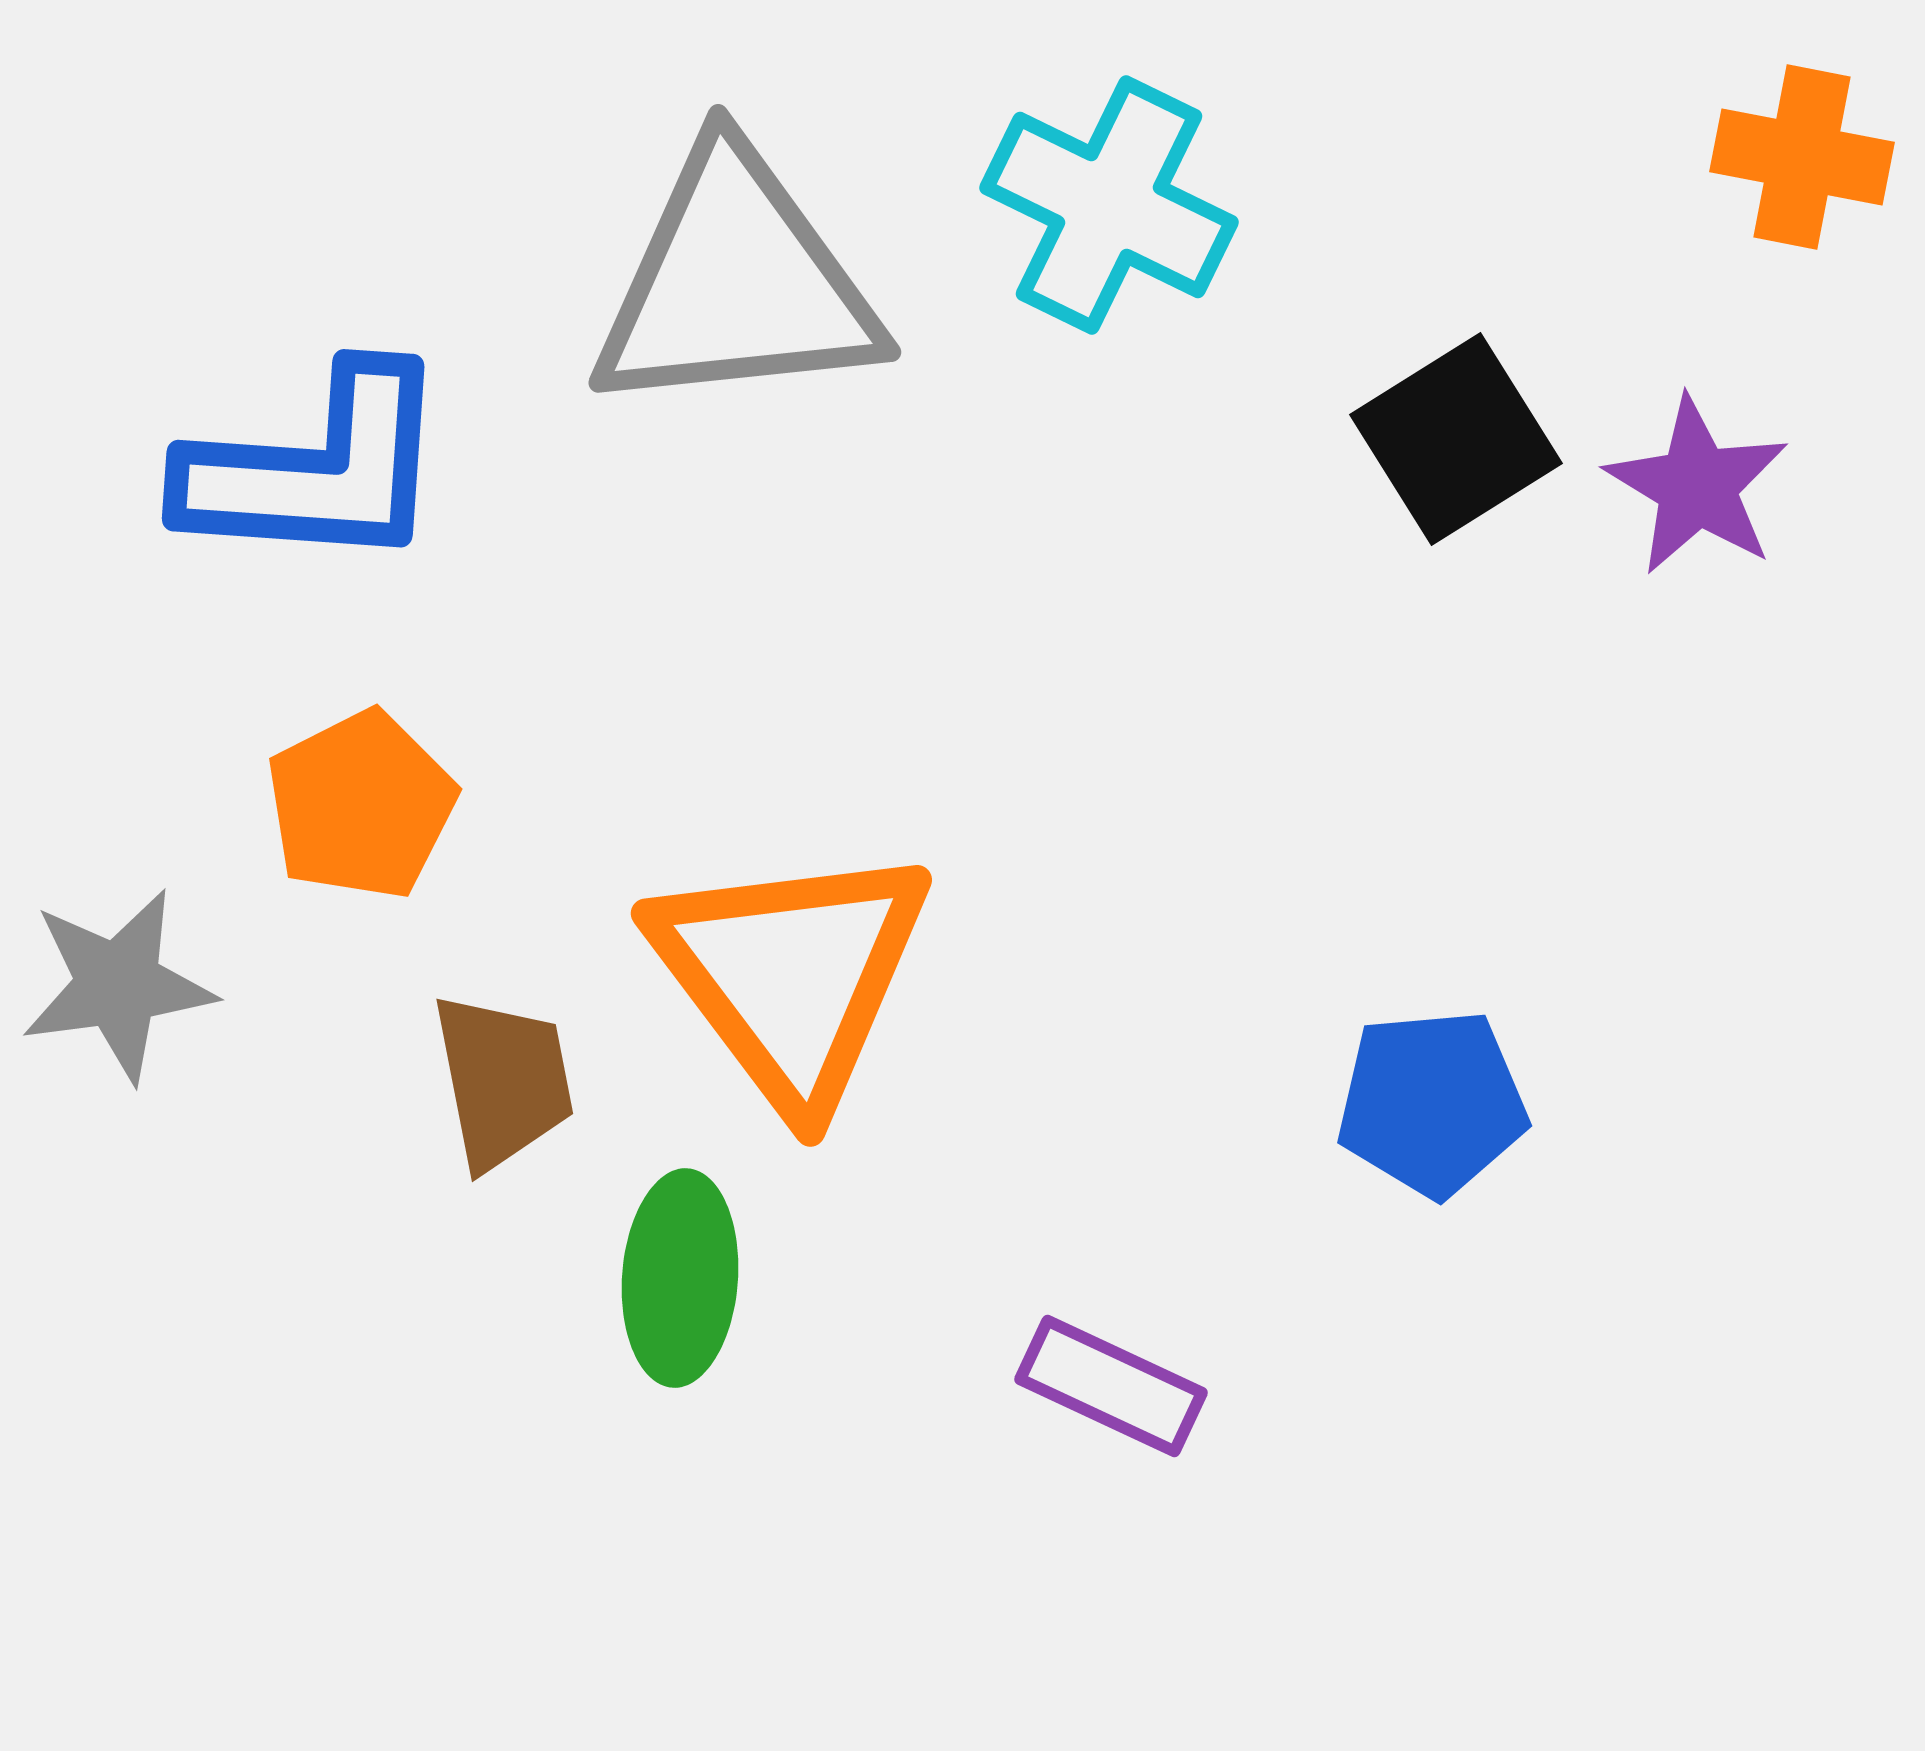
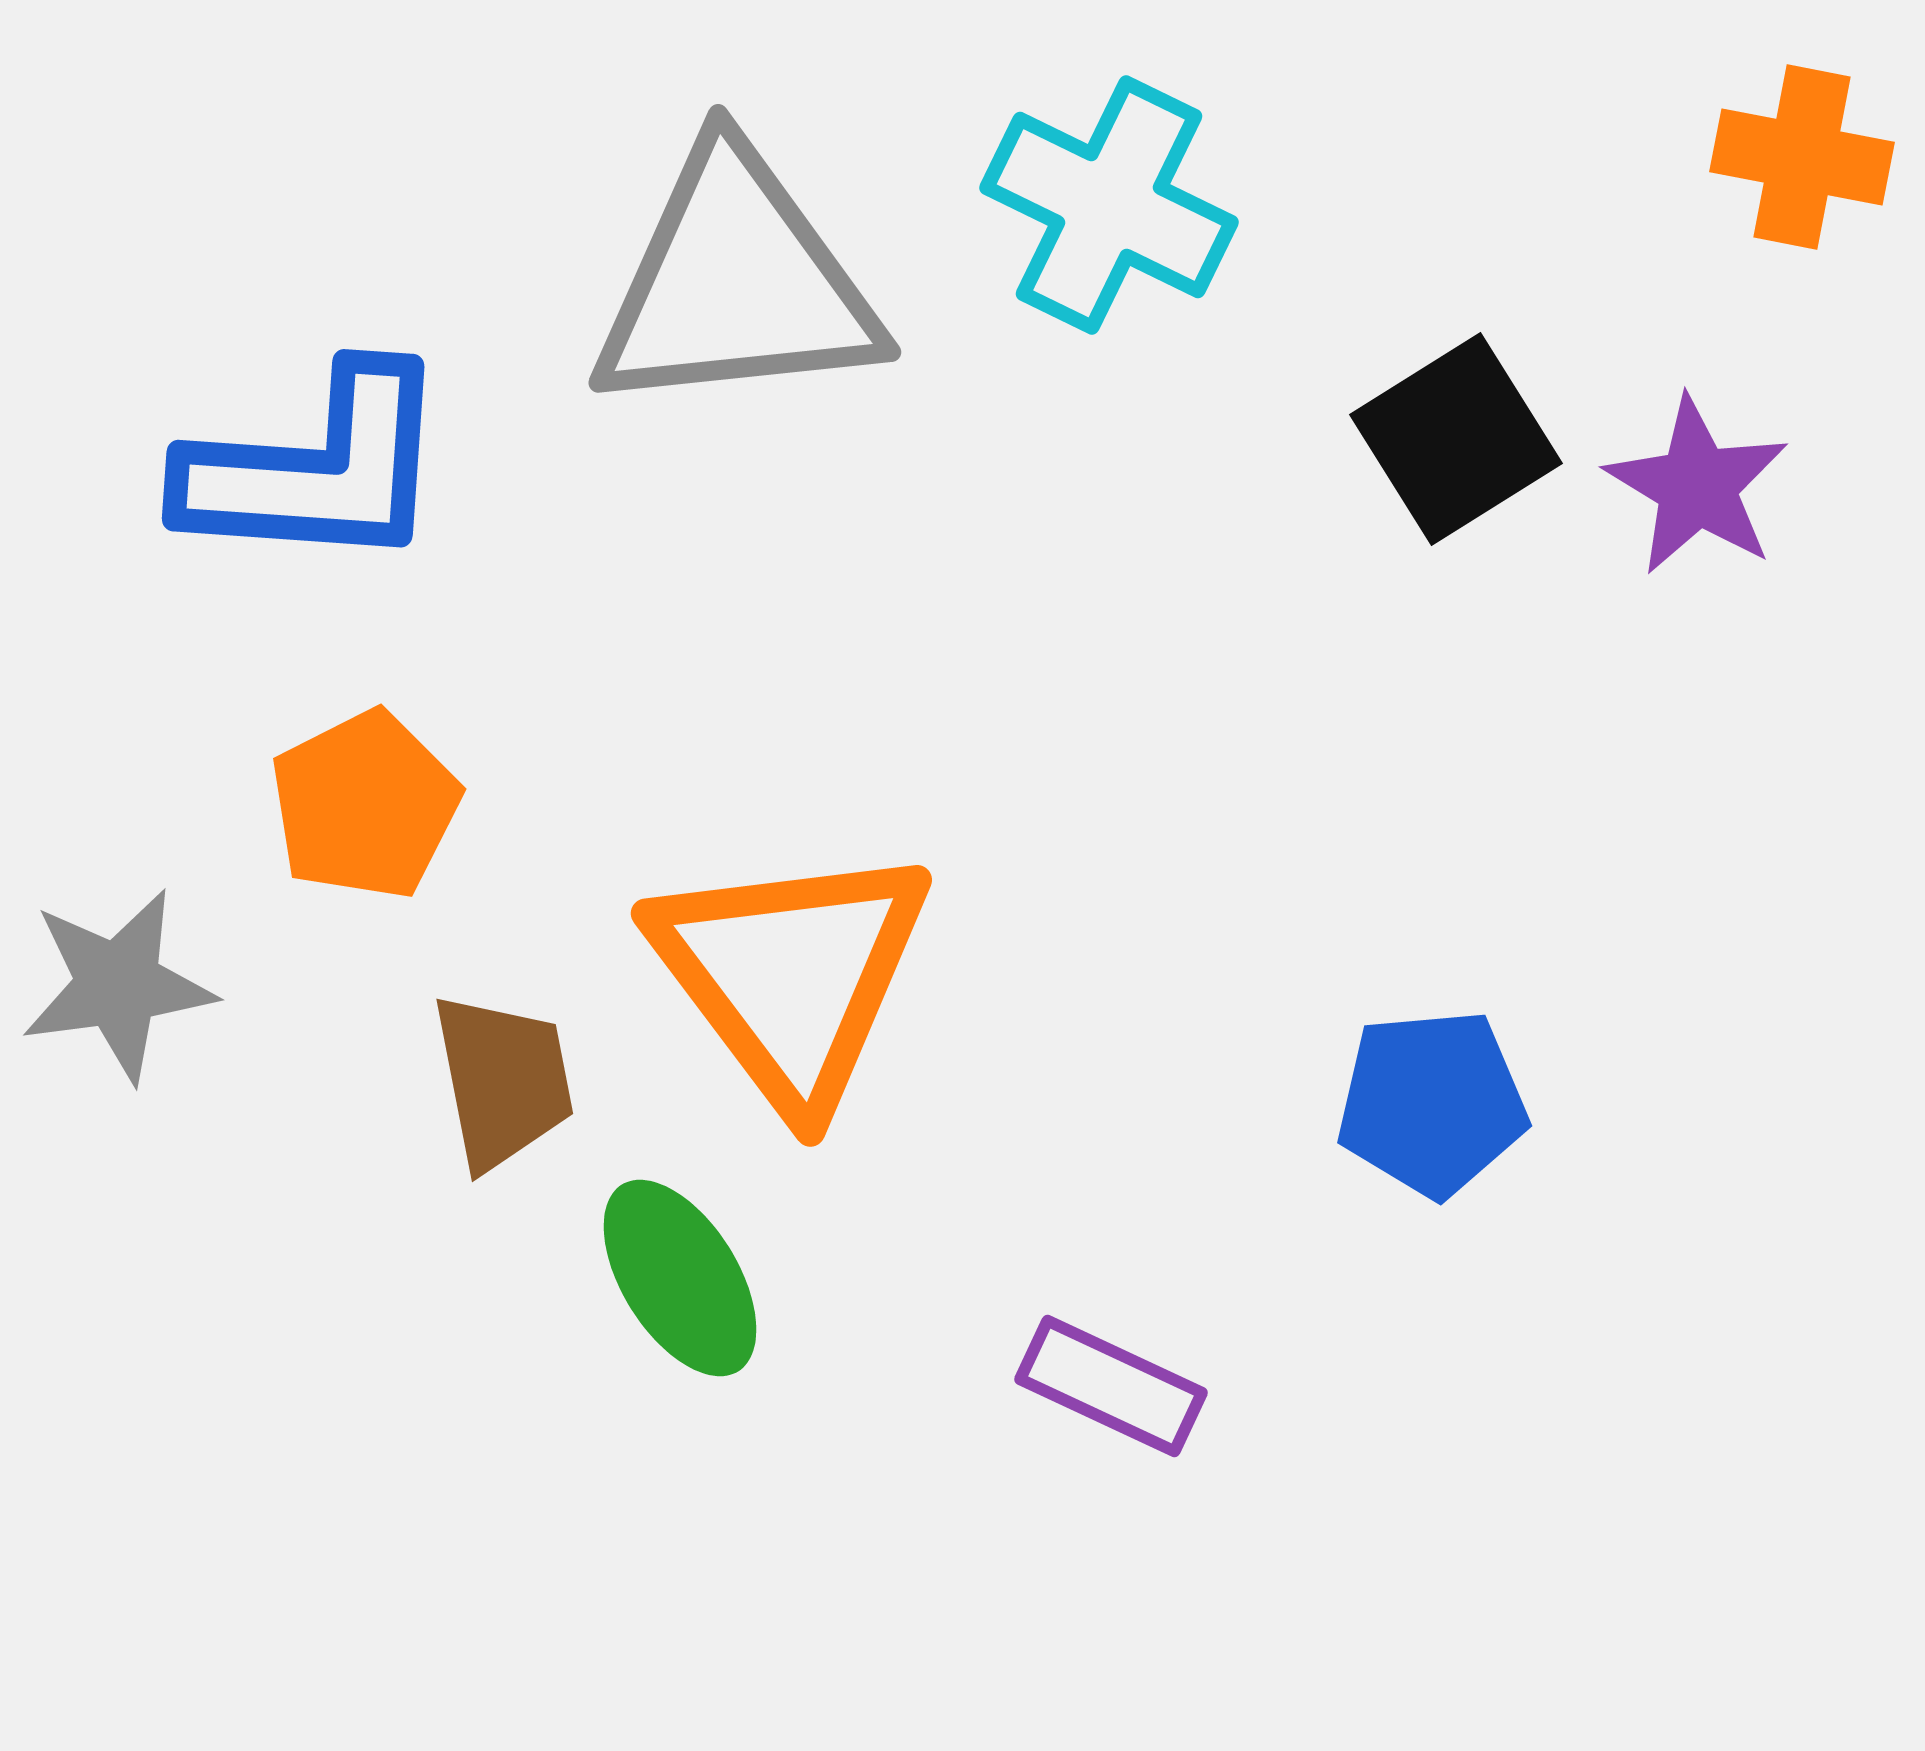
orange pentagon: moved 4 px right
green ellipse: rotated 36 degrees counterclockwise
